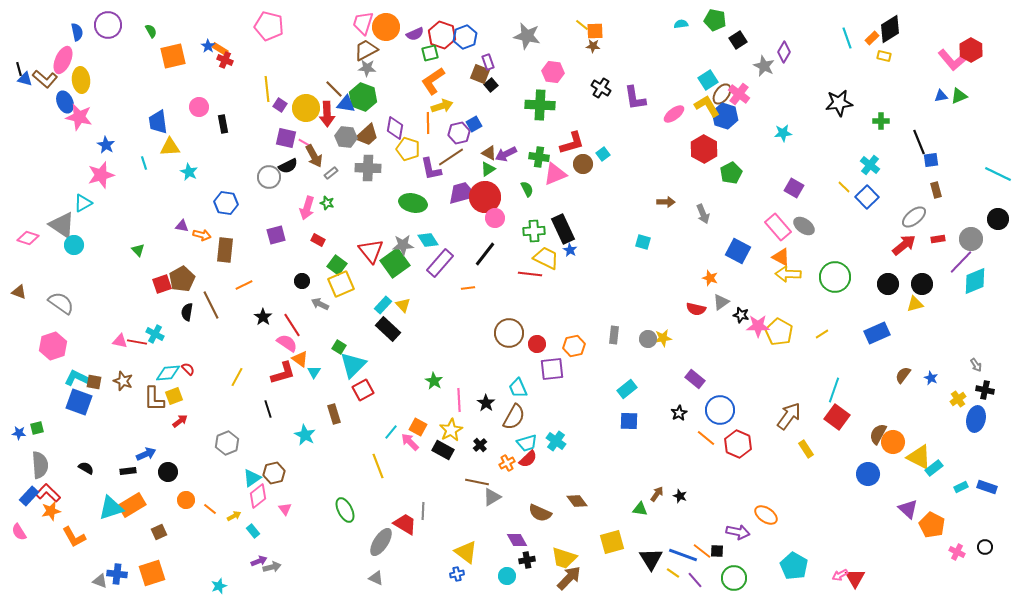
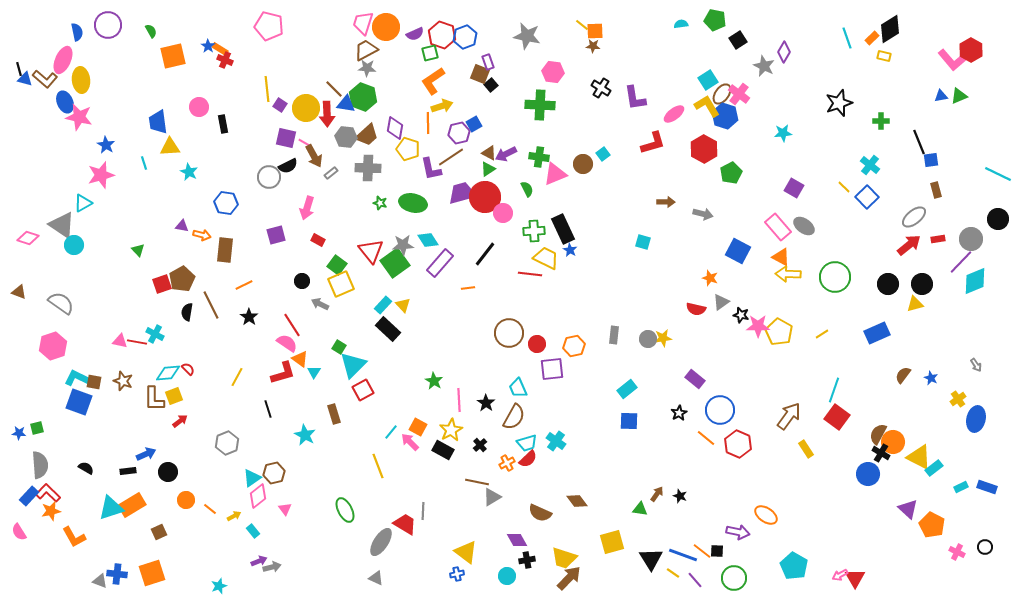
black star at (839, 103): rotated 12 degrees counterclockwise
red L-shape at (572, 143): moved 81 px right
green star at (327, 203): moved 53 px right
gray arrow at (703, 214): rotated 54 degrees counterclockwise
pink circle at (495, 218): moved 8 px right, 5 px up
red arrow at (904, 245): moved 5 px right
black star at (263, 317): moved 14 px left
black cross at (985, 390): moved 104 px left, 63 px down; rotated 18 degrees clockwise
